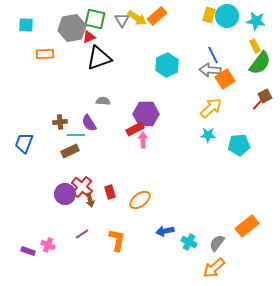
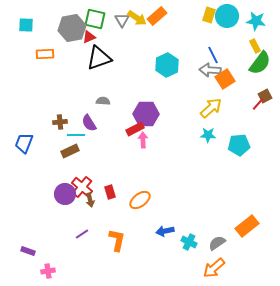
gray semicircle at (217, 243): rotated 18 degrees clockwise
pink cross at (48, 245): moved 26 px down; rotated 32 degrees counterclockwise
